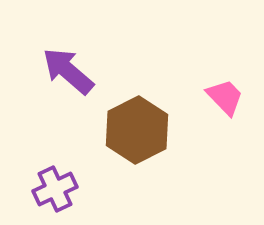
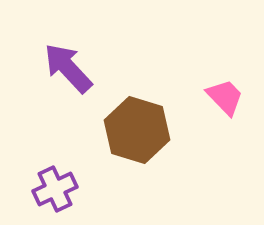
purple arrow: moved 3 px up; rotated 6 degrees clockwise
brown hexagon: rotated 16 degrees counterclockwise
